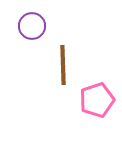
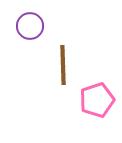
purple circle: moved 2 px left
